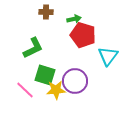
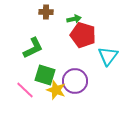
yellow star: rotated 24 degrees clockwise
